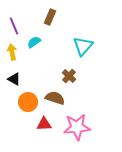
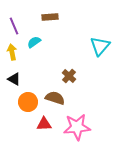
brown rectangle: rotated 63 degrees clockwise
cyan triangle: moved 17 px right
